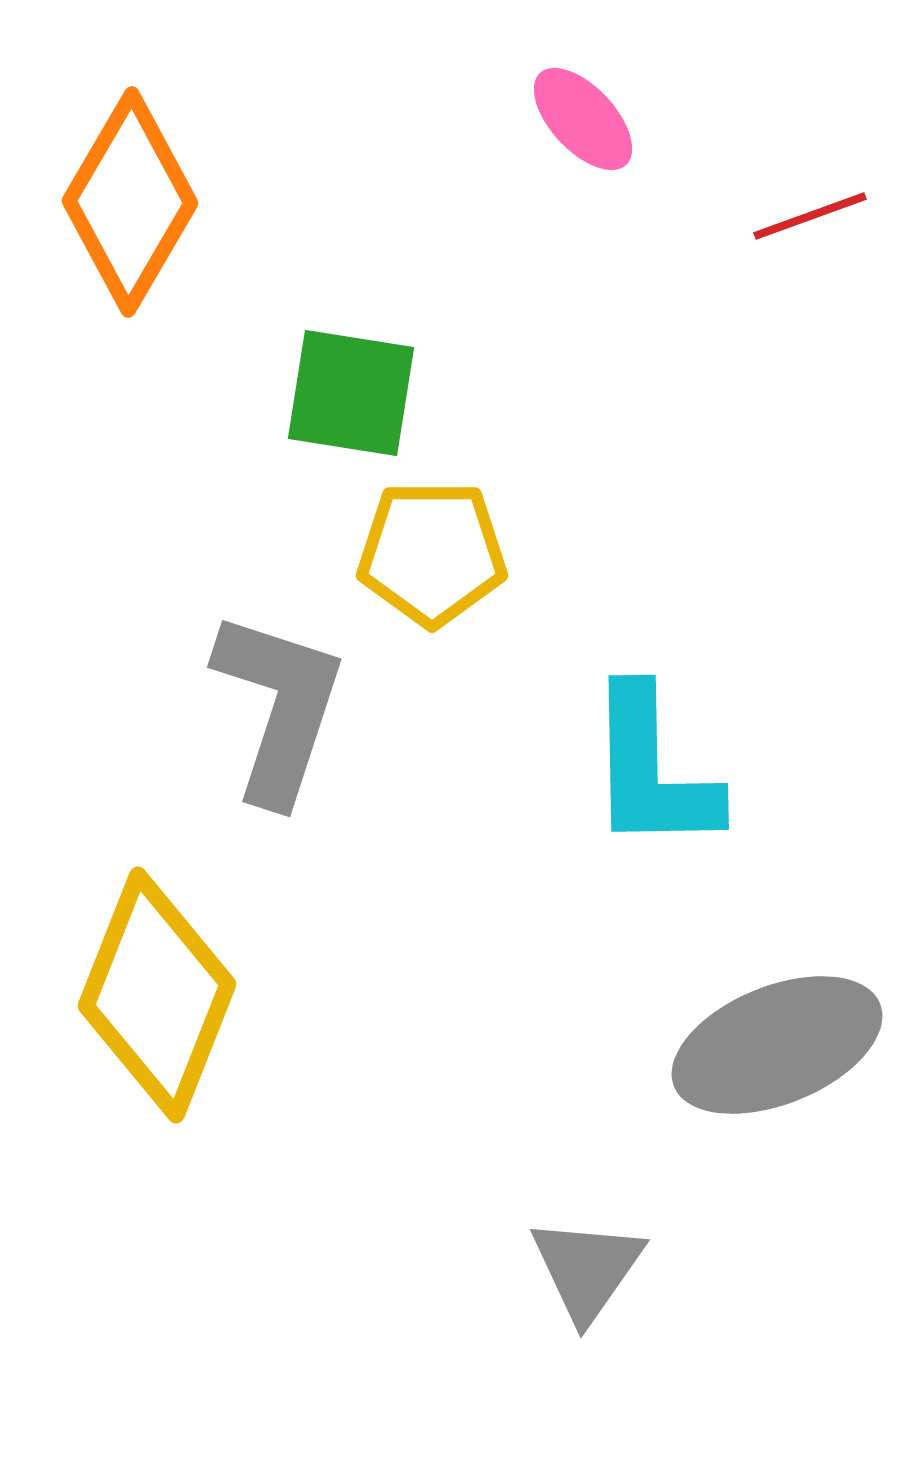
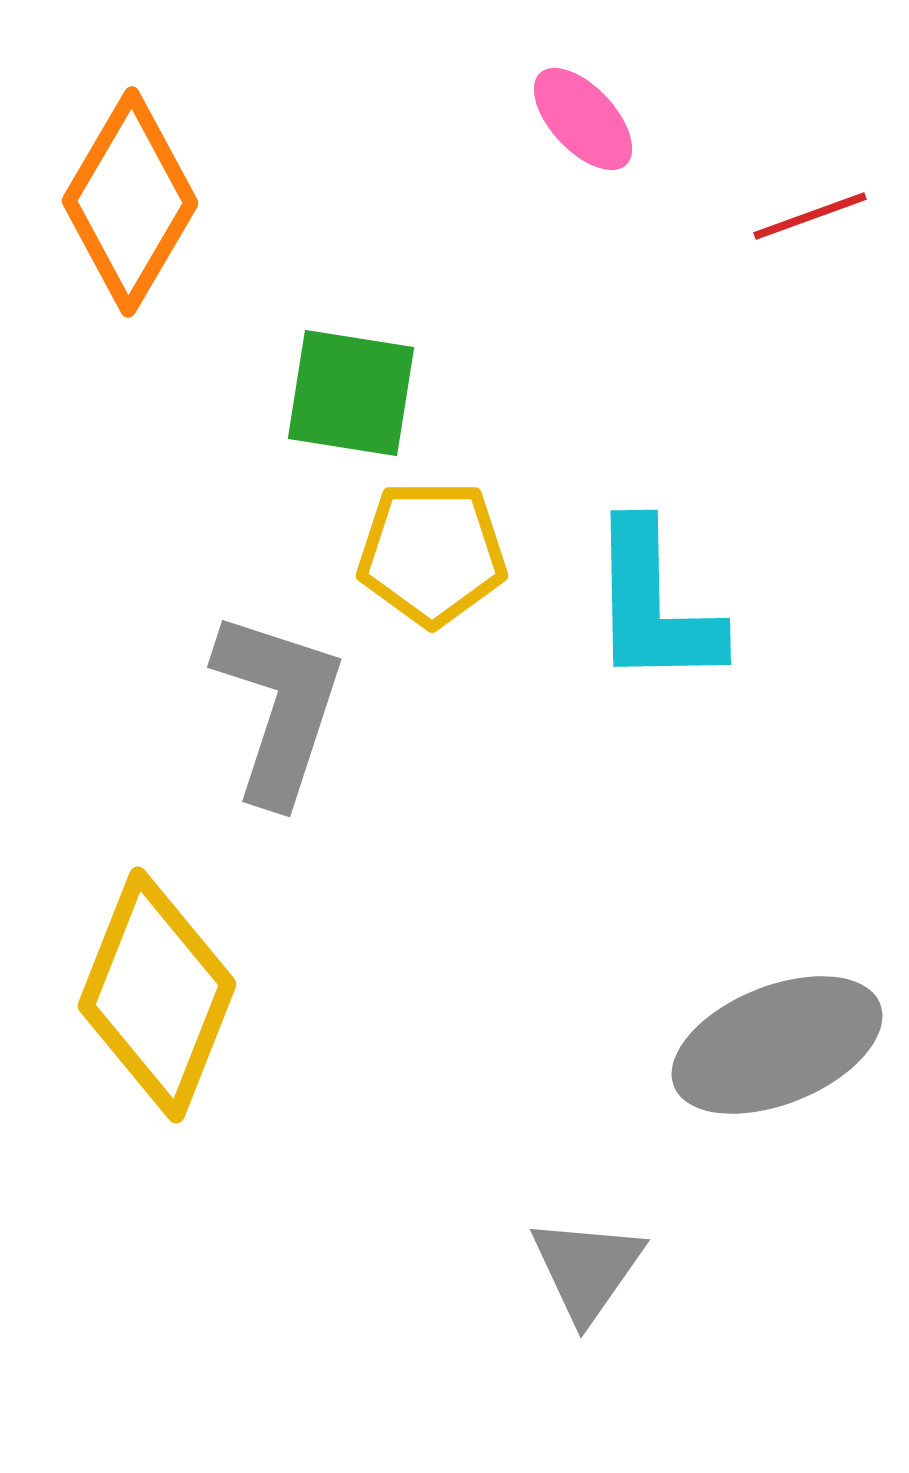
cyan L-shape: moved 2 px right, 165 px up
